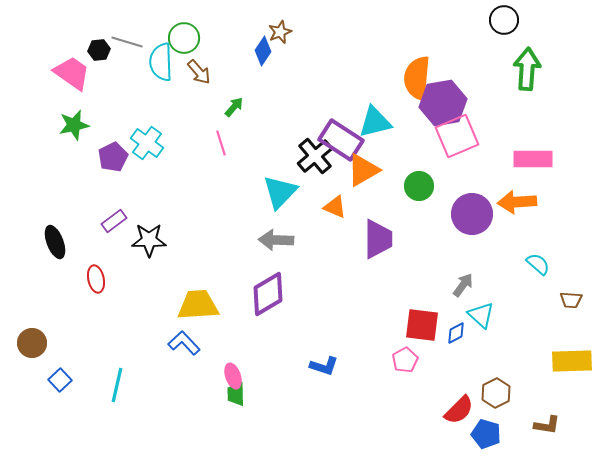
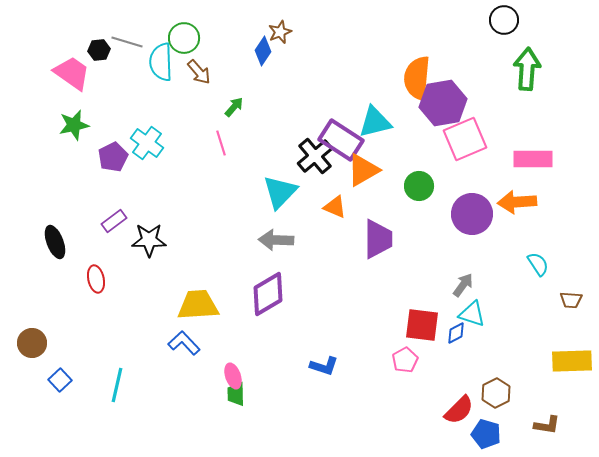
pink square at (457, 136): moved 8 px right, 3 px down
cyan semicircle at (538, 264): rotated 15 degrees clockwise
cyan triangle at (481, 315): moved 9 px left, 1 px up; rotated 24 degrees counterclockwise
